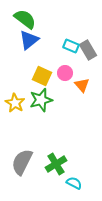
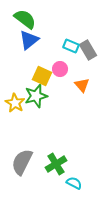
pink circle: moved 5 px left, 4 px up
green star: moved 5 px left, 4 px up
